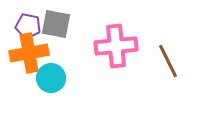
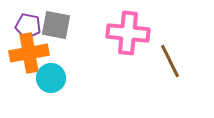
gray square: moved 1 px down
pink cross: moved 12 px right, 13 px up; rotated 12 degrees clockwise
brown line: moved 2 px right
